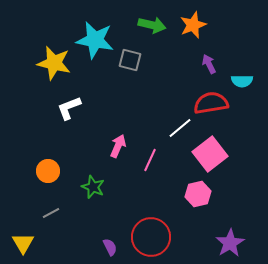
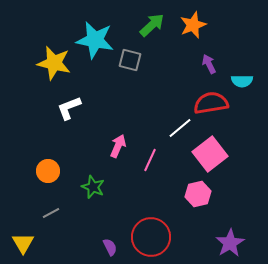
green arrow: rotated 56 degrees counterclockwise
